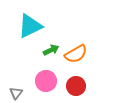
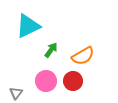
cyan triangle: moved 2 px left
green arrow: rotated 28 degrees counterclockwise
orange semicircle: moved 7 px right, 2 px down
red circle: moved 3 px left, 5 px up
